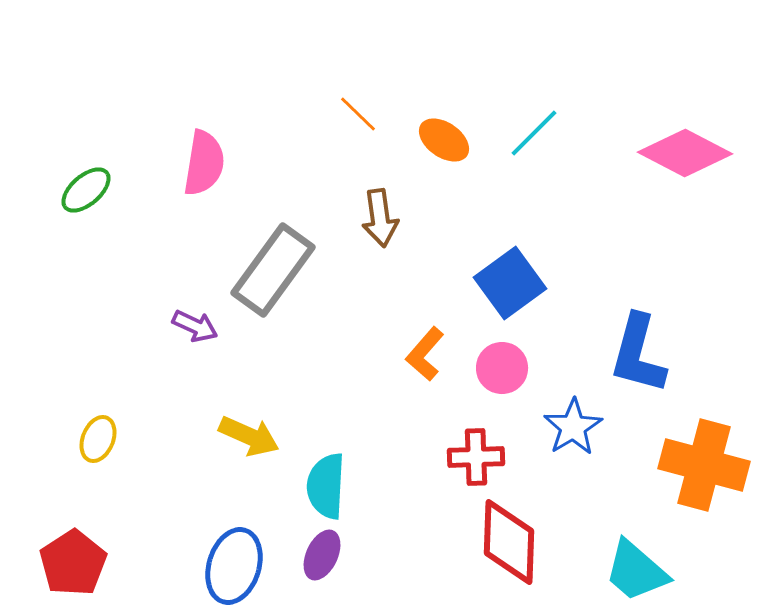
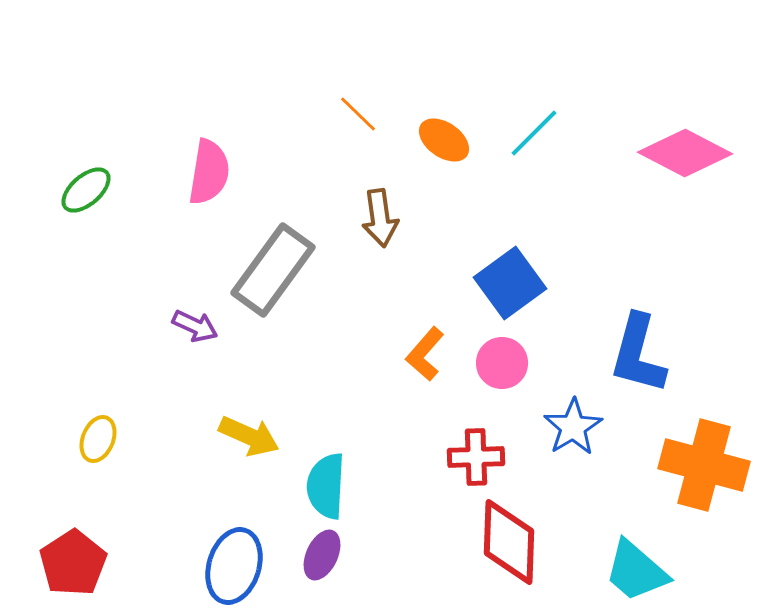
pink semicircle: moved 5 px right, 9 px down
pink circle: moved 5 px up
